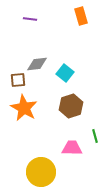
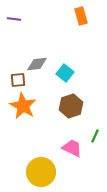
purple line: moved 16 px left
orange star: moved 1 px left, 2 px up
green line: rotated 40 degrees clockwise
pink trapezoid: rotated 25 degrees clockwise
